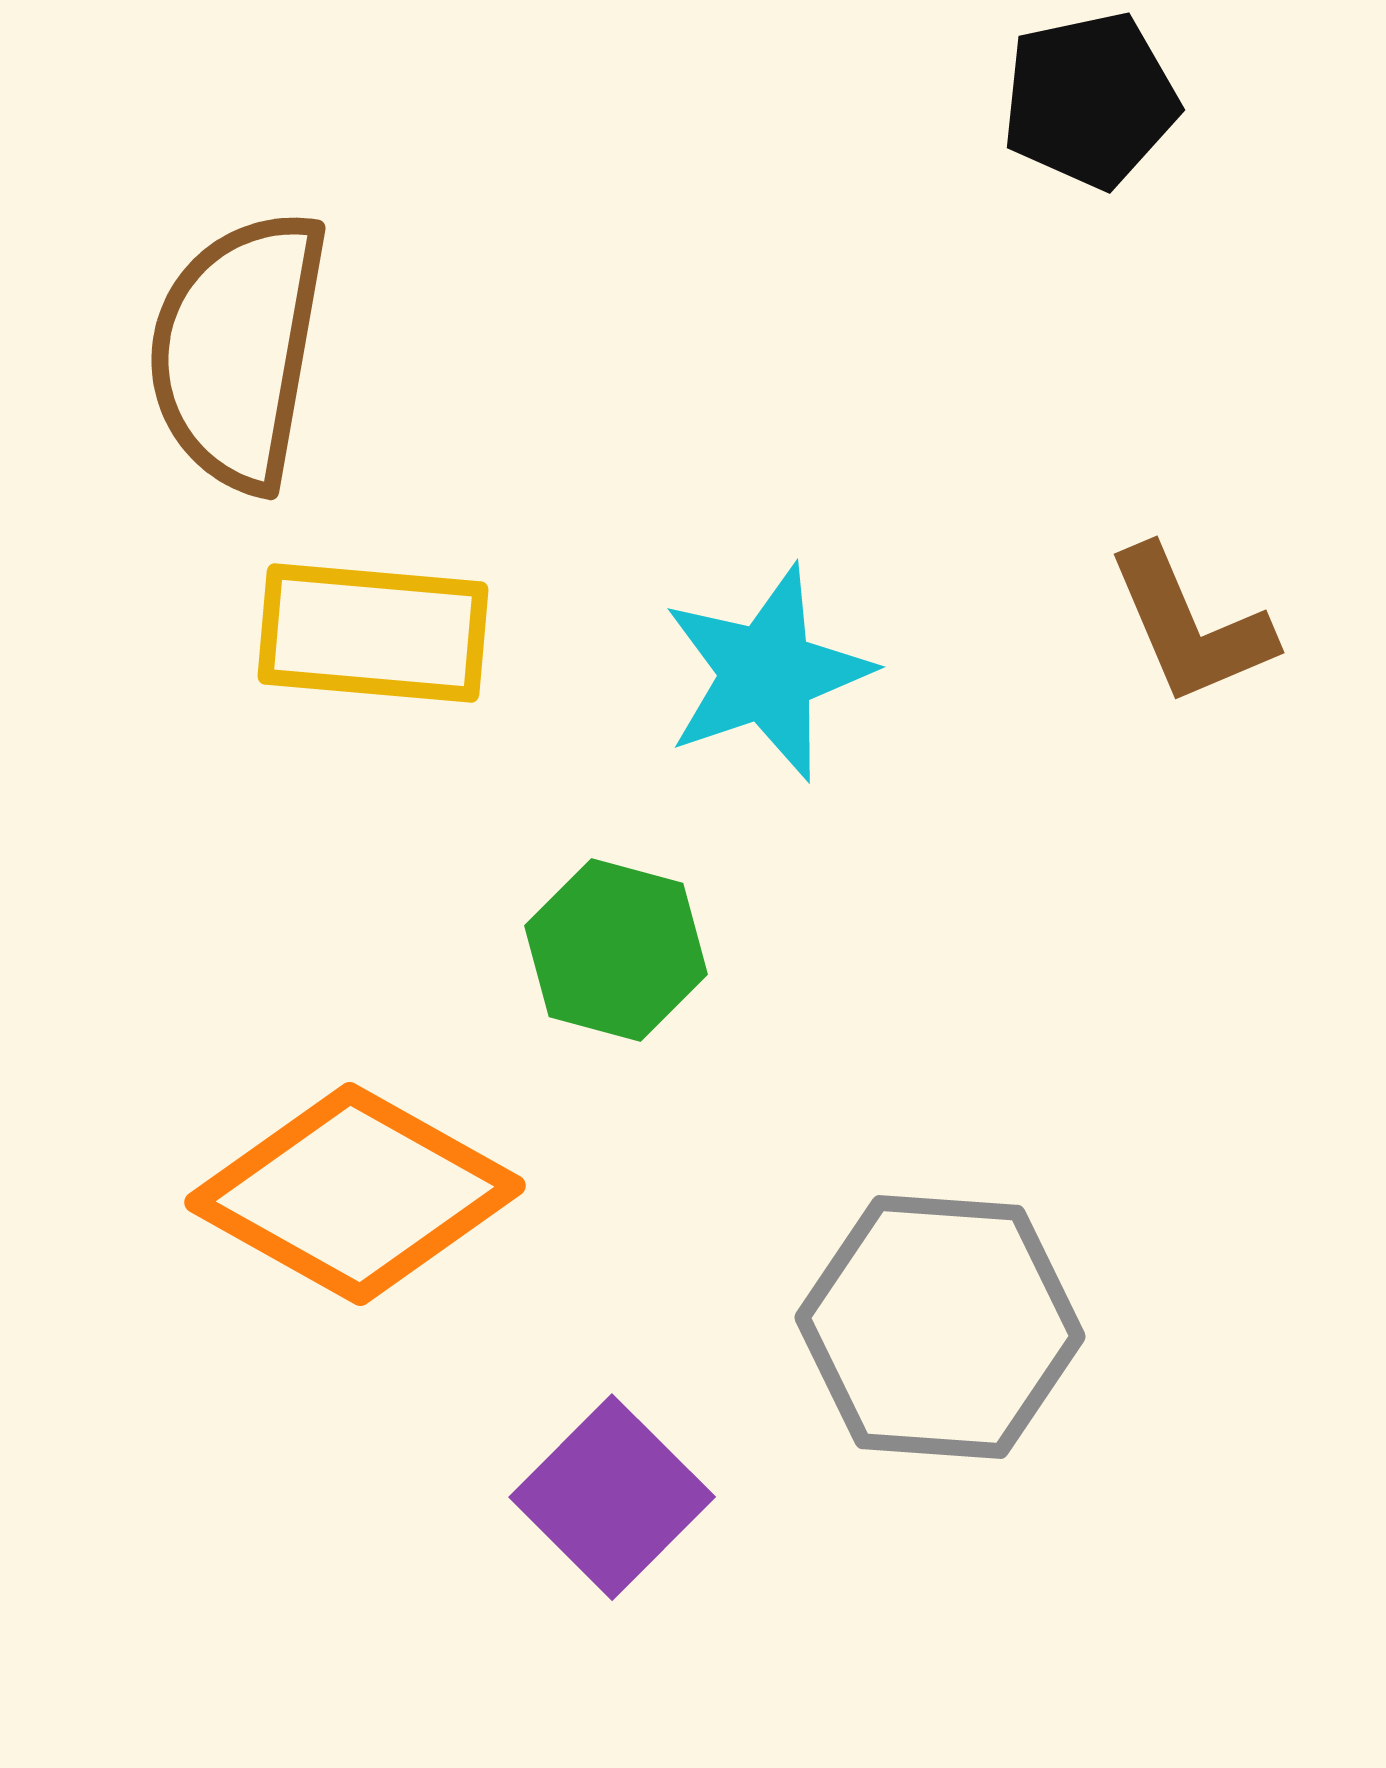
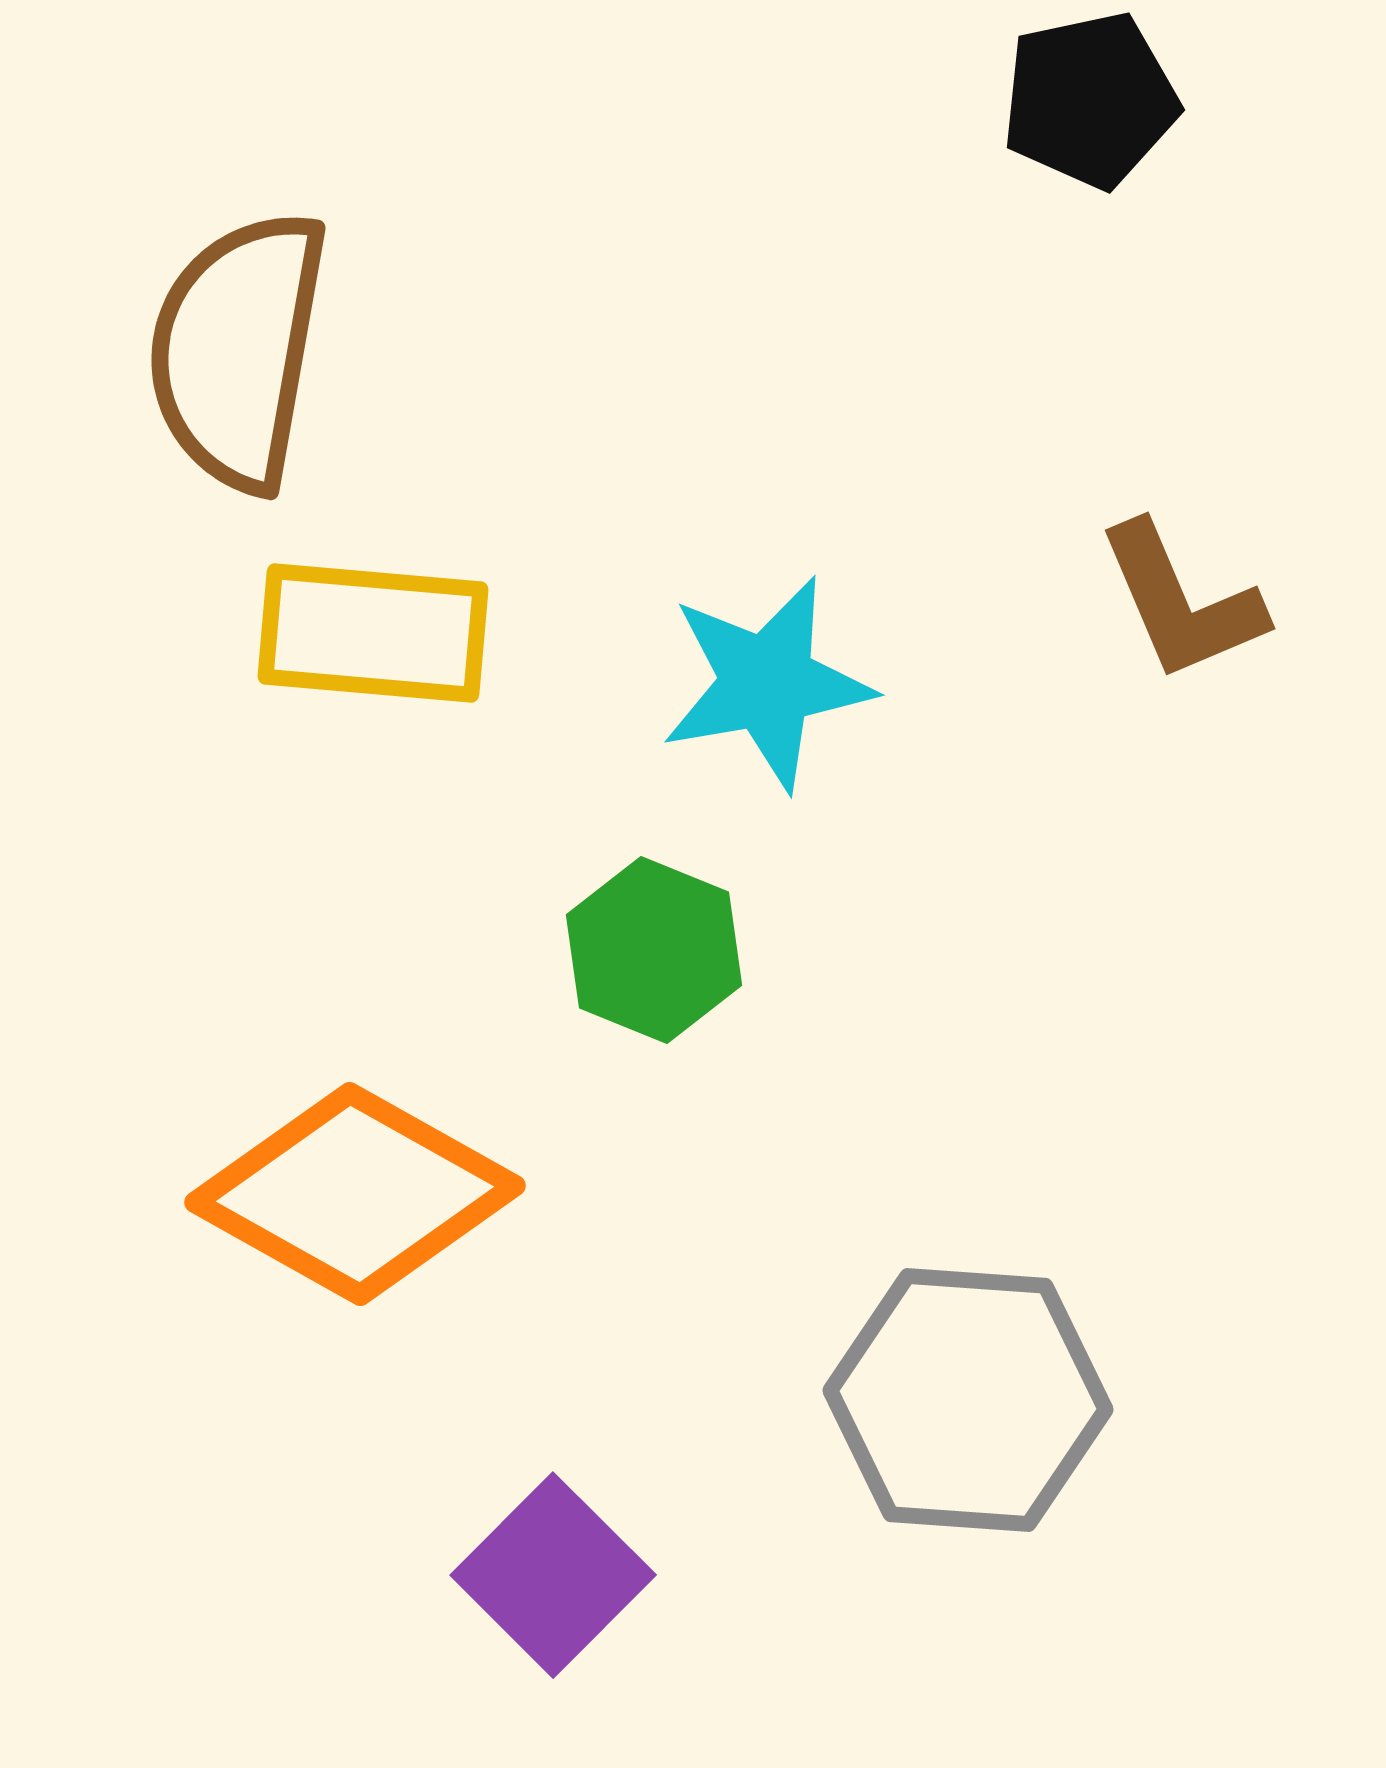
brown L-shape: moved 9 px left, 24 px up
cyan star: moved 10 px down; rotated 9 degrees clockwise
green hexagon: moved 38 px right; rotated 7 degrees clockwise
gray hexagon: moved 28 px right, 73 px down
purple square: moved 59 px left, 78 px down
